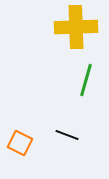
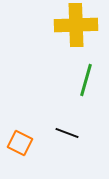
yellow cross: moved 2 px up
black line: moved 2 px up
